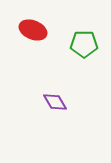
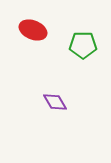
green pentagon: moved 1 px left, 1 px down
